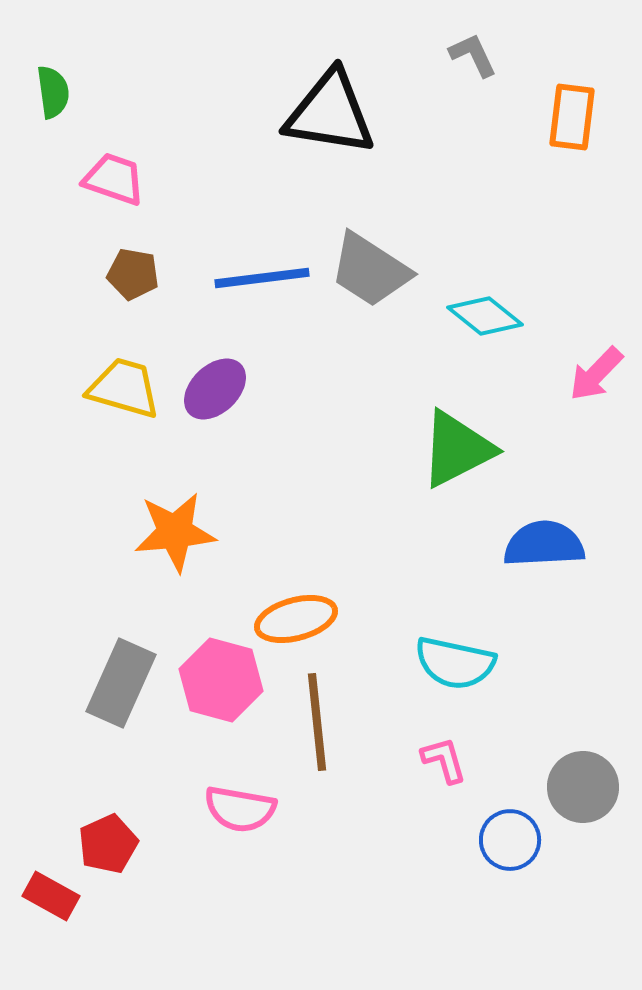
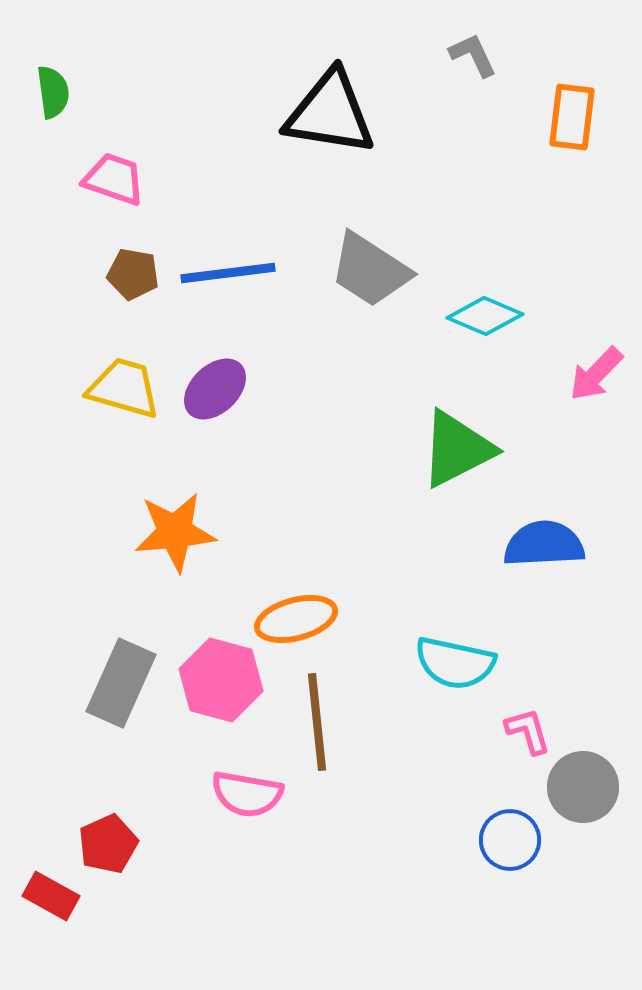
blue line: moved 34 px left, 5 px up
cyan diamond: rotated 16 degrees counterclockwise
pink L-shape: moved 84 px right, 29 px up
pink semicircle: moved 7 px right, 15 px up
